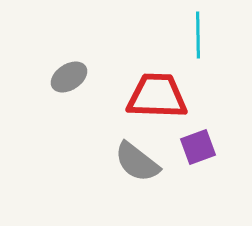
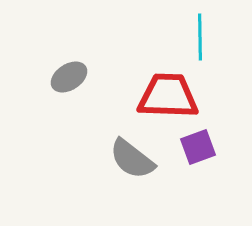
cyan line: moved 2 px right, 2 px down
red trapezoid: moved 11 px right
gray semicircle: moved 5 px left, 3 px up
